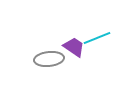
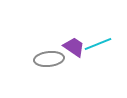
cyan line: moved 1 px right, 6 px down
